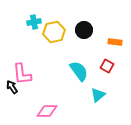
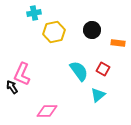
cyan cross: moved 9 px up
black circle: moved 8 px right
orange rectangle: moved 3 px right, 1 px down
red square: moved 4 px left, 3 px down
pink L-shape: rotated 30 degrees clockwise
